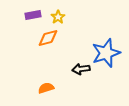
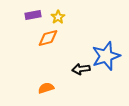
blue star: moved 3 px down
